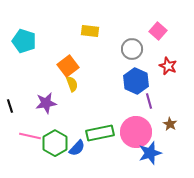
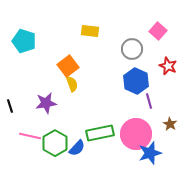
pink circle: moved 2 px down
